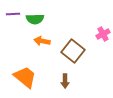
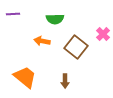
green semicircle: moved 20 px right
pink cross: rotated 16 degrees counterclockwise
brown square: moved 3 px right, 4 px up
